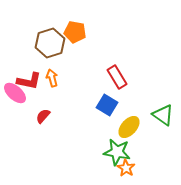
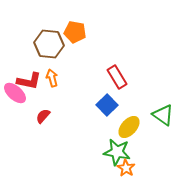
brown hexagon: moved 1 px left, 1 px down; rotated 24 degrees clockwise
blue square: rotated 15 degrees clockwise
